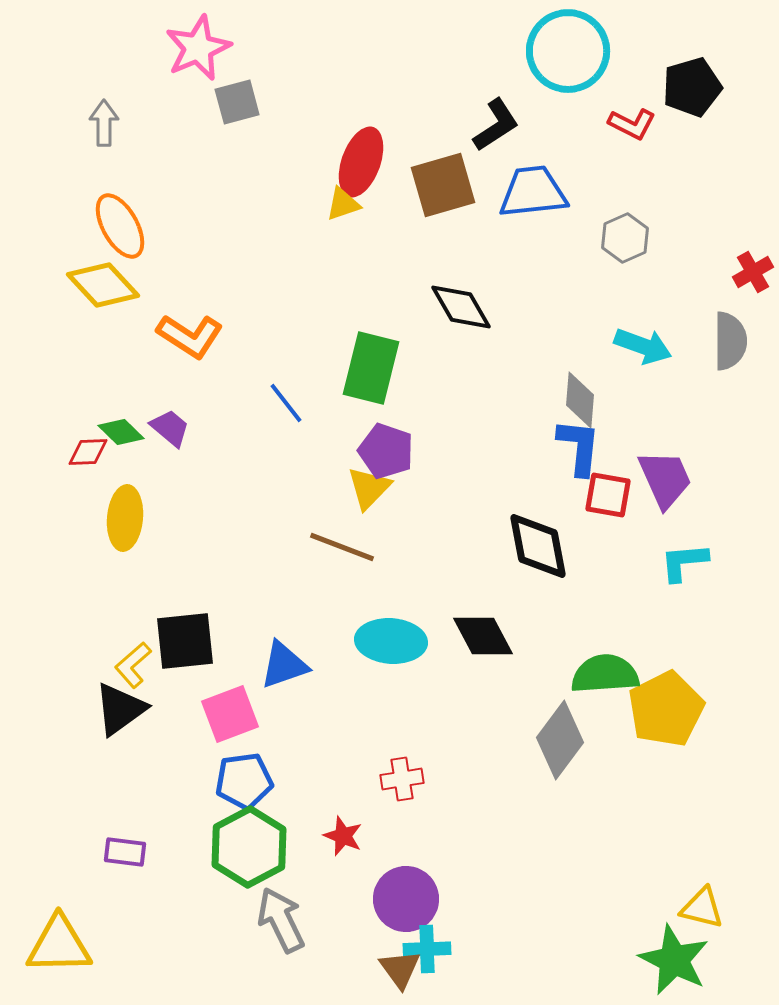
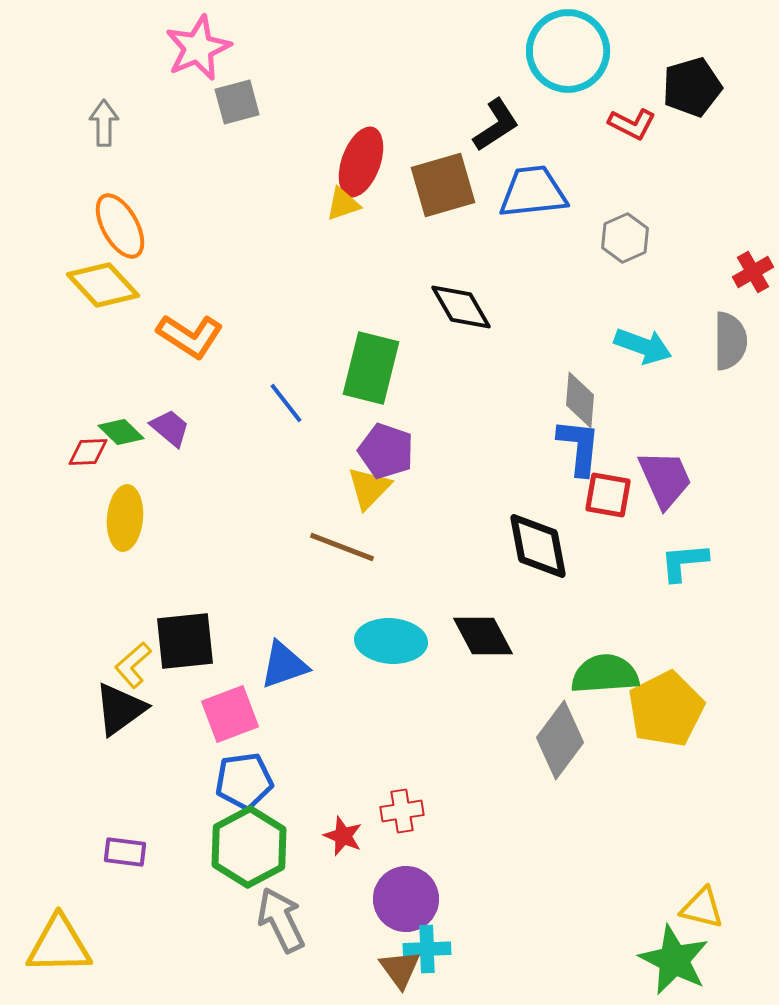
red cross at (402, 779): moved 32 px down
